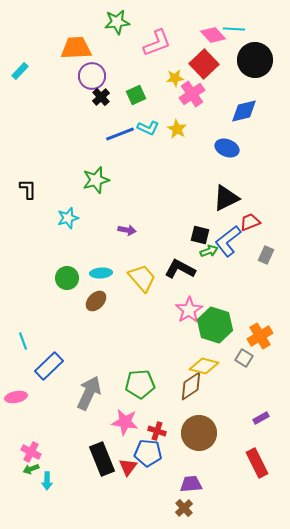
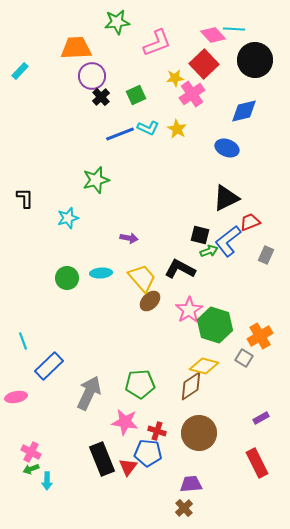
black L-shape at (28, 189): moved 3 px left, 9 px down
purple arrow at (127, 230): moved 2 px right, 8 px down
brown ellipse at (96, 301): moved 54 px right
